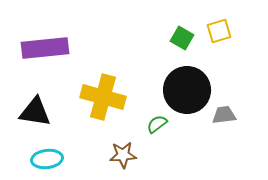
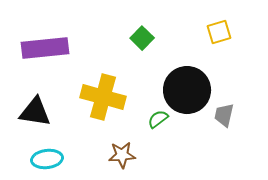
yellow square: moved 1 px down
green square: moved 40 px left; rotated 15 degrees clockwise
gray trapezoid: rotated 70 degrees counterclockwise
green semicircle: moved 1 px right, 5 px up
brown star: moved 1 px left
